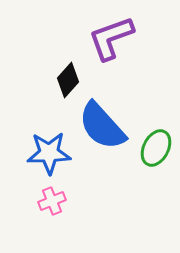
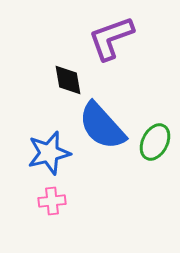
black diamond: rotated 52 degrees counterclockwise
green ellipse: moved 1 px left, 6 px up
blue star: rotated 12 degrees counterclockwise
pink cross: rotated 16 degrees clockwise
